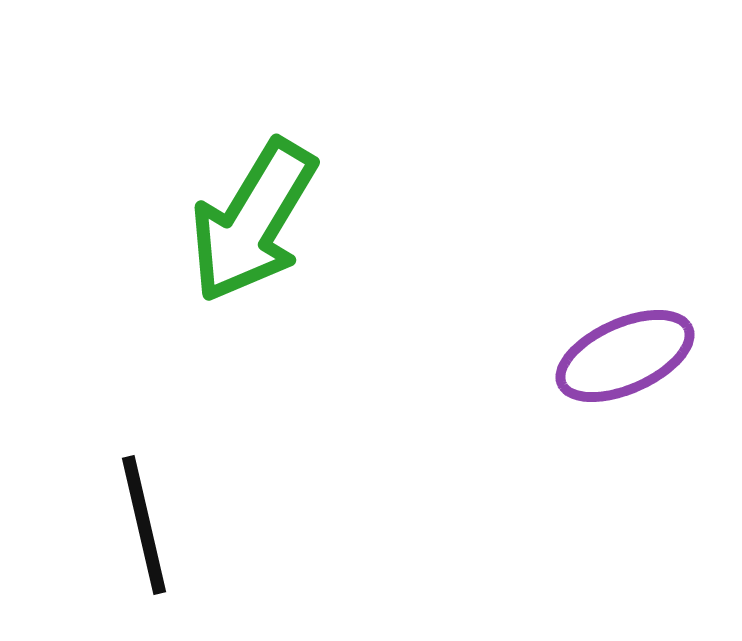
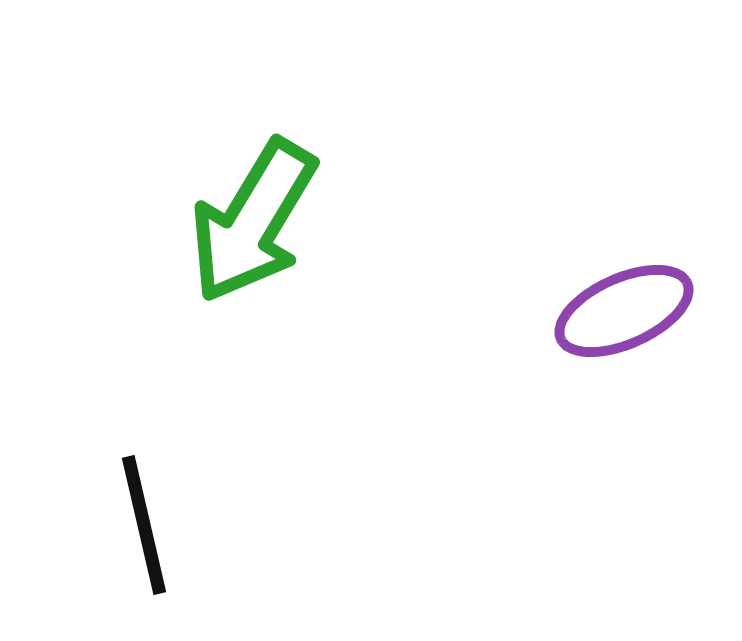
purple ellipse: moved 1 px left, 45 px up
